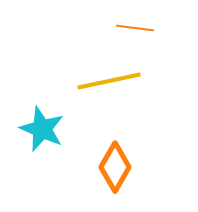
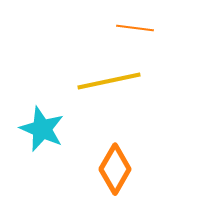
orange diamond: moved 2 px down
